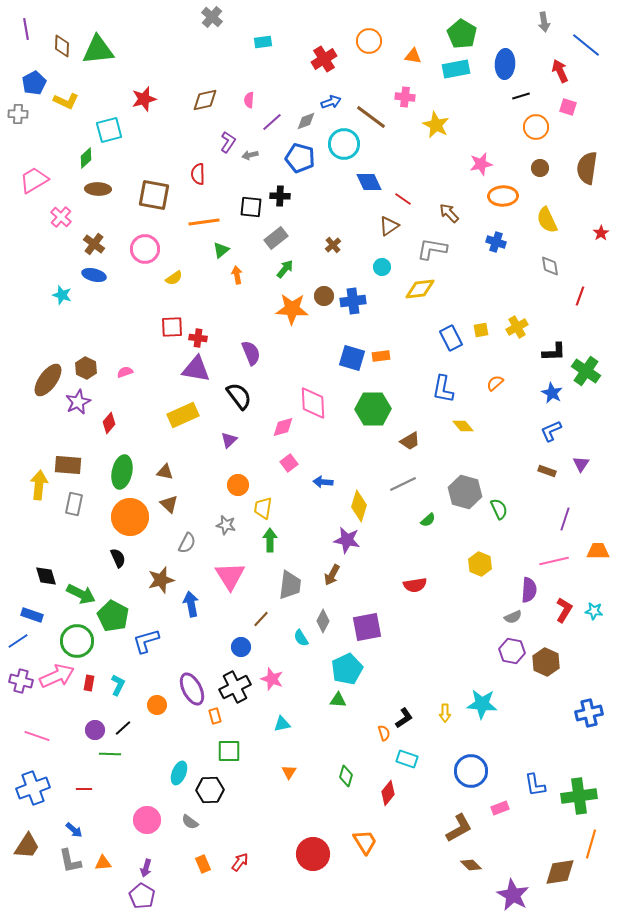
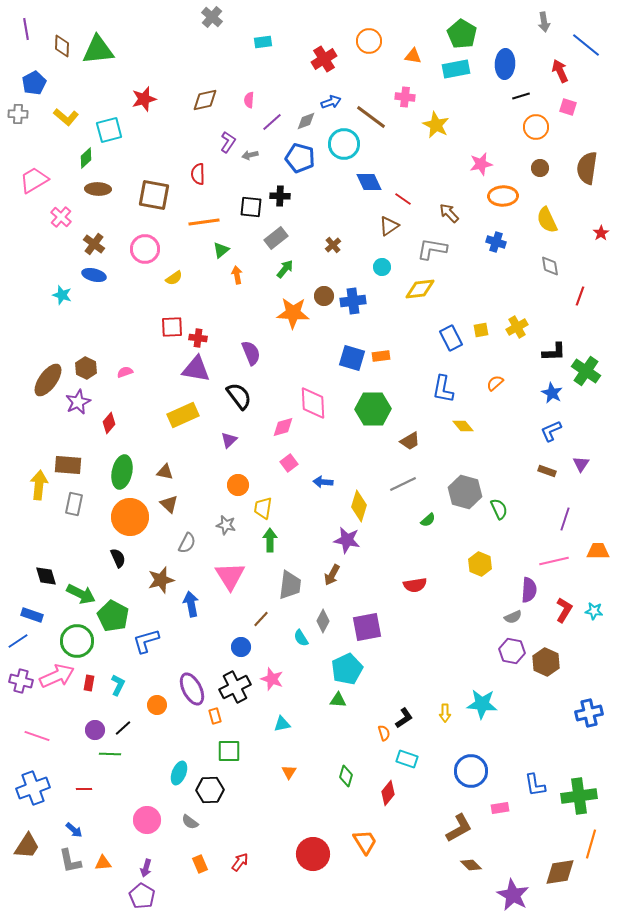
yellow L-shape at (66, 101): moved 16 px down; rotated 15 degrees clockwise
orange star at (292, 309): moved 1 px right, 4 px down
pink rectangle at (500, 808): rotated 12 degrees clockwise
orange rectangle at (203, 864): moved 3 px left
